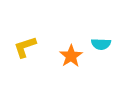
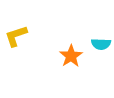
yellow L-shape: moved 9 px left, 11 px up
